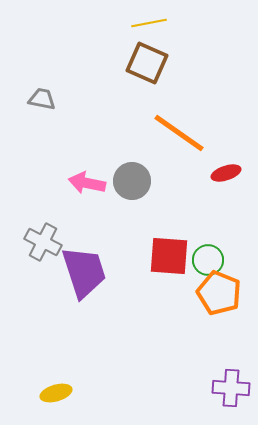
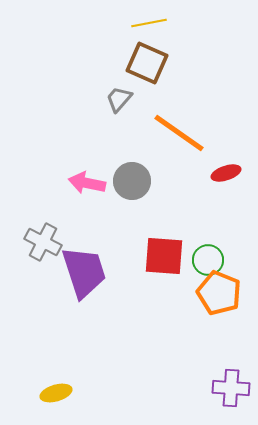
gray trapezoid: moved 77 px right; rotated 60 degrees counterclockwise
red square: moved 5 px left
